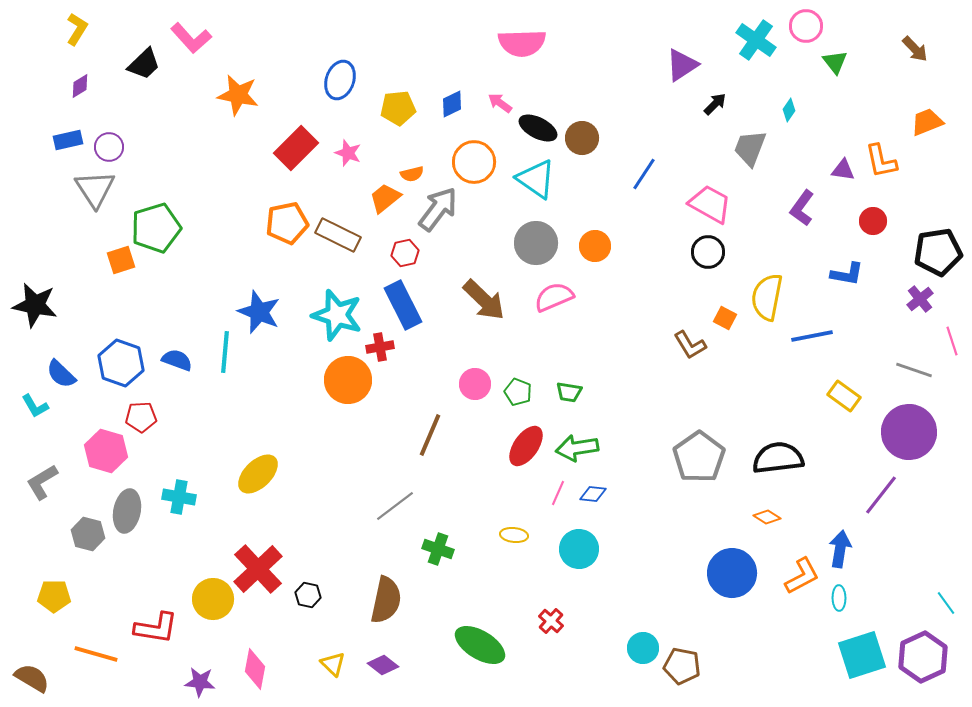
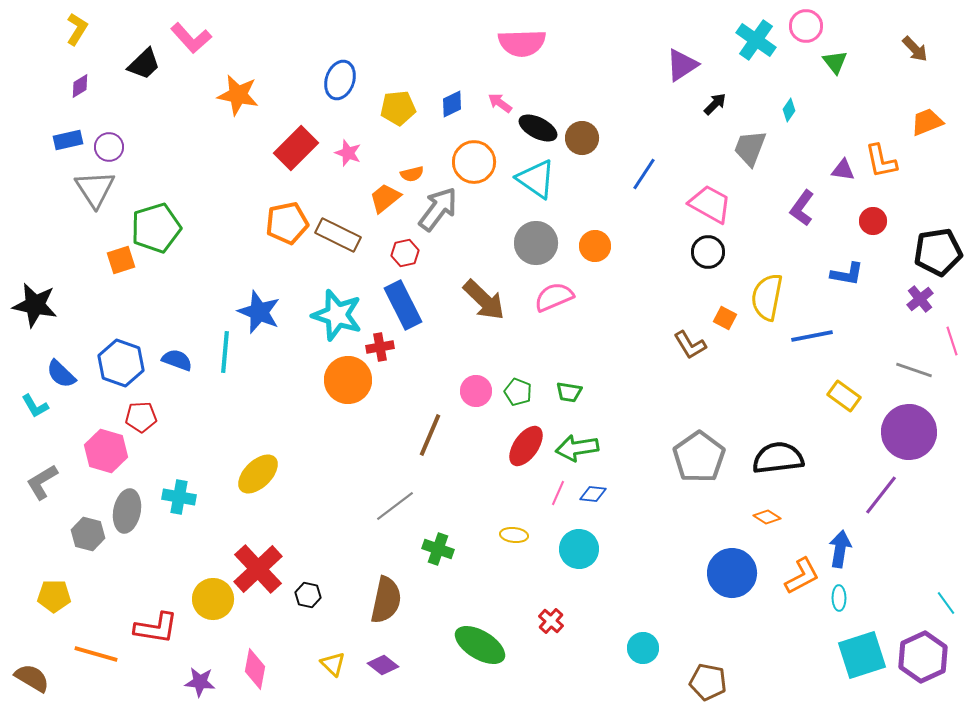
pink circle at (475, 384): moved 1 px right, 7 px down
brown pentagon at (682, 666): moved 26 px right, 16 px down
